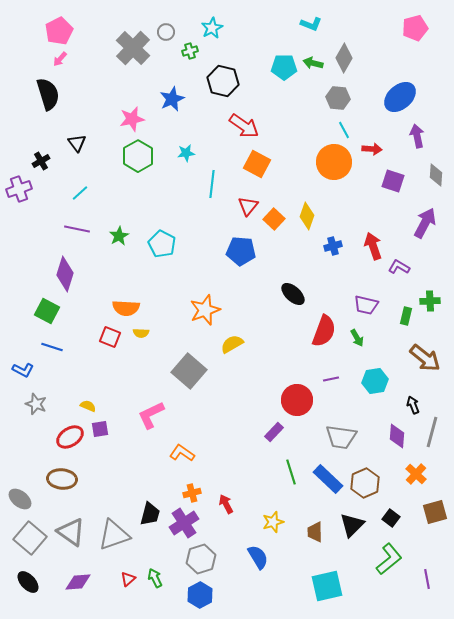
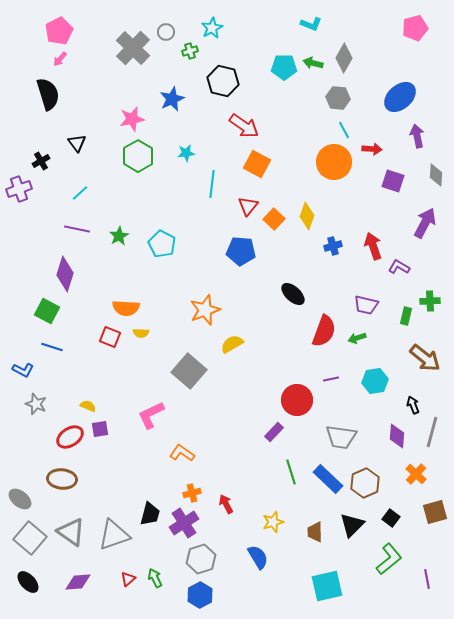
green arrow at (357, 338): rotated 102 degrees clockwise
